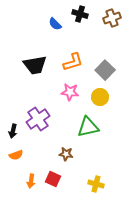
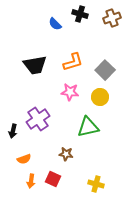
orange semicircle: moved 8 px right, 4 px down
